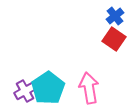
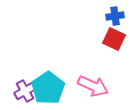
blue cross: rotated 30 degrees clockwise
red square: rotated 10 degrees counterclockwise
pink arrow: moved 4 px right, 2 px up; rotated 124 degrees clockwise
